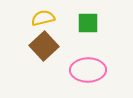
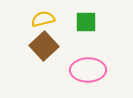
yellow semicircle: moved 1 px down
green square: moved 2 px left, 1 px up
